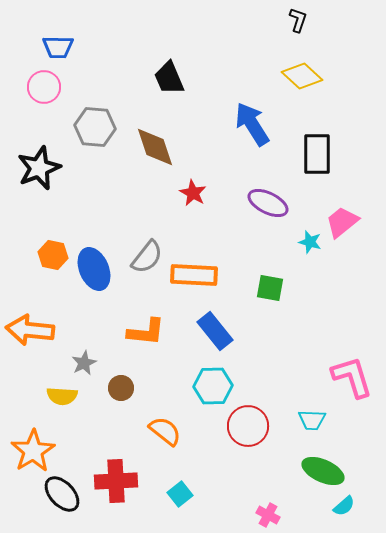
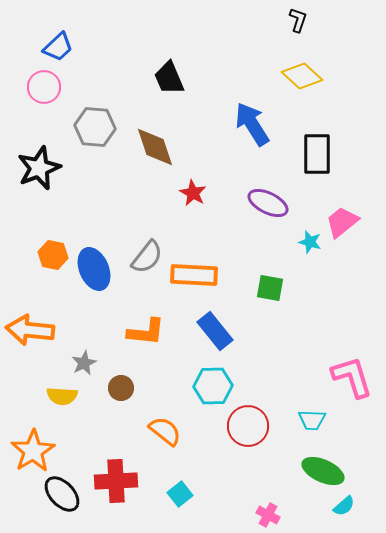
blue trapezoid: rotated 44 degrees counterclockwise
